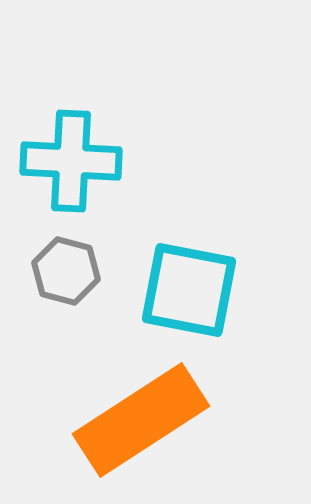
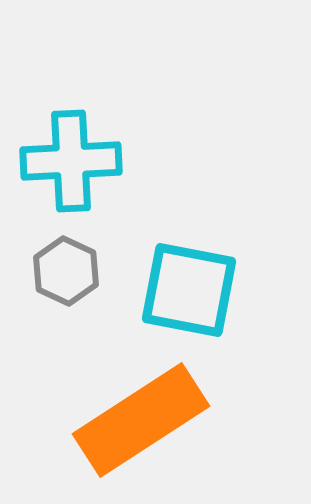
cyan cross: rotated 6 degrees counterclockwise
gray hexagon: rotated 10 degrees clockwise
